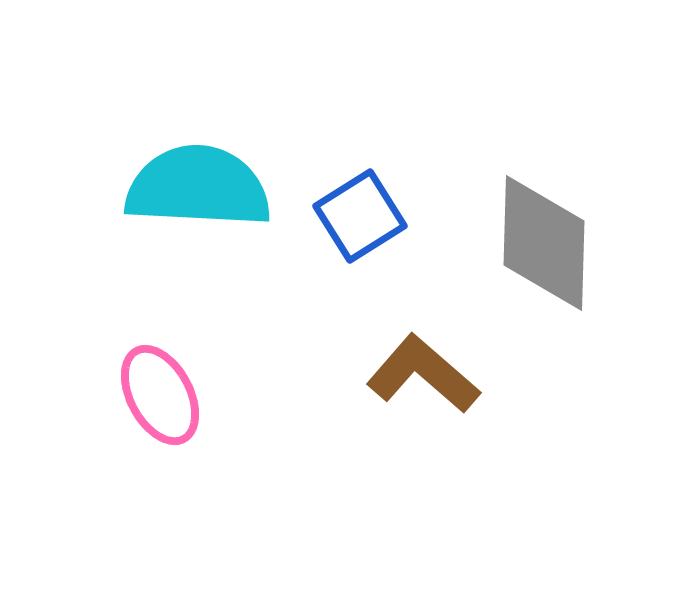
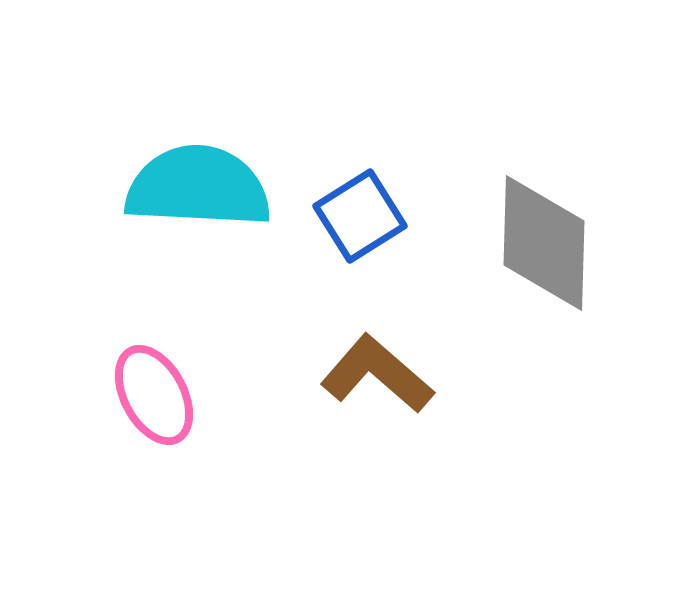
brown L-shape: moved 46 px left
pink ellipse: moved 6 px left
